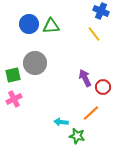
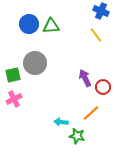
yellow line: moved 2 px right, 1 px down
